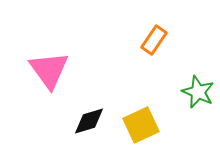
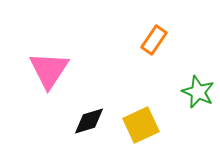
pink triangle: rotated 9 degrees clockwise
